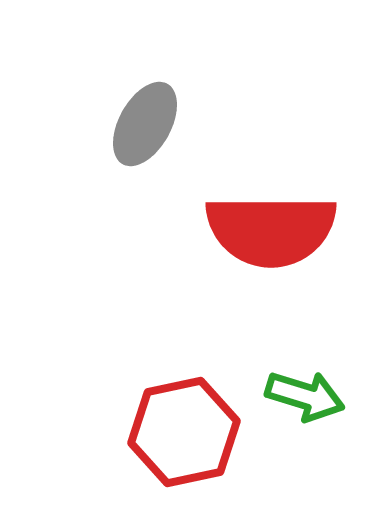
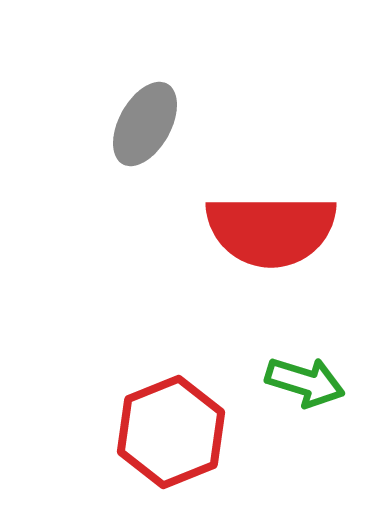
green arrow: moved 14 px up
red hexagon: moved 13 px left; rotated 10 degrees counterclockwise
